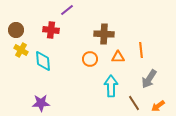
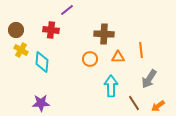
cyan diamond: moved 1 px left, 1 px down; rotated 10 degrees clockwise
